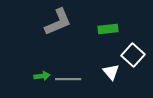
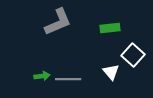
green rectangle: moved 2 px right, 1 px up
